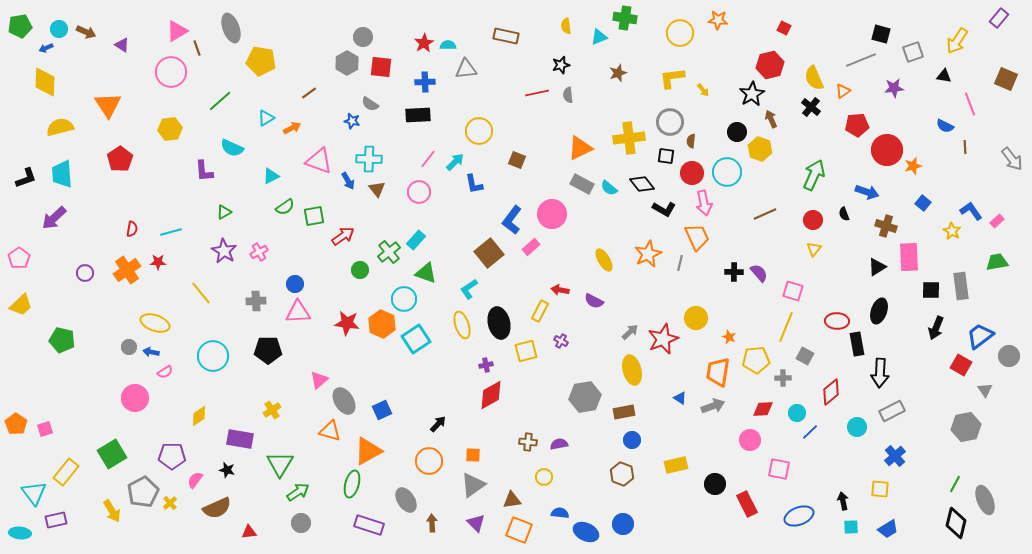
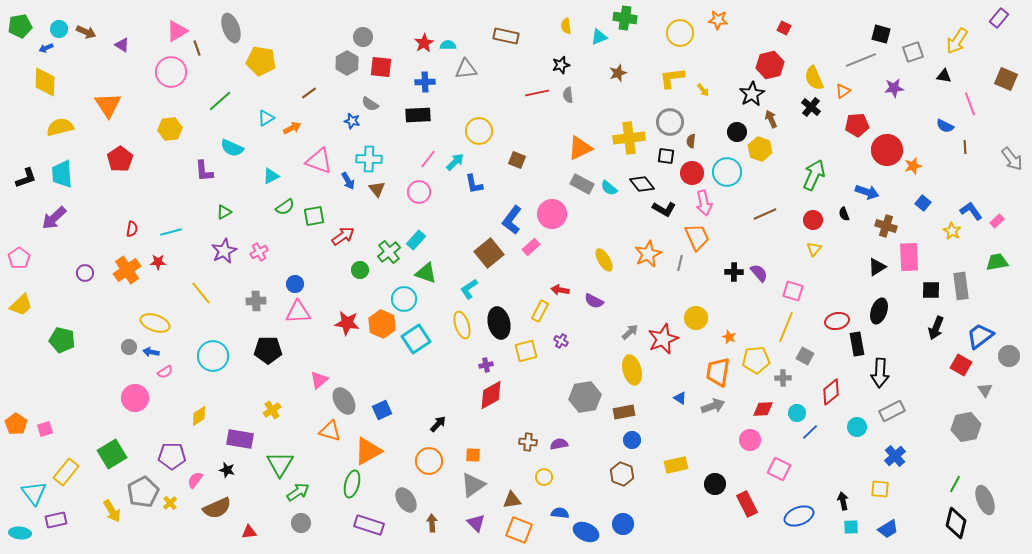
purple star at (224, 251): rotated 15 degrees clockwise
red ellipse at (837, 321): rotated 15 degrees counterclockwise
pink square at (779, 469): rotated 15 degrees clockwise
